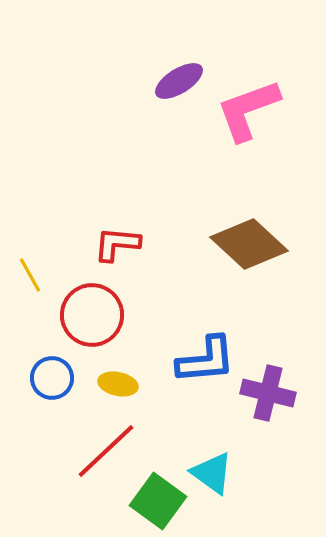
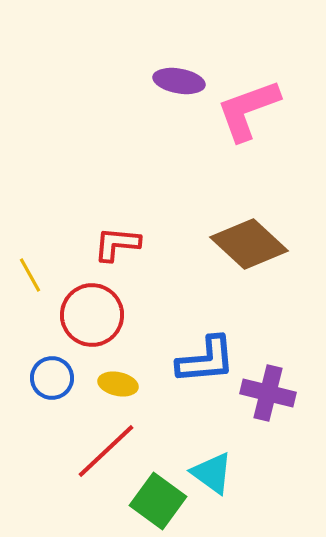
purple ellipse: rotated 42 degrees clockwise
